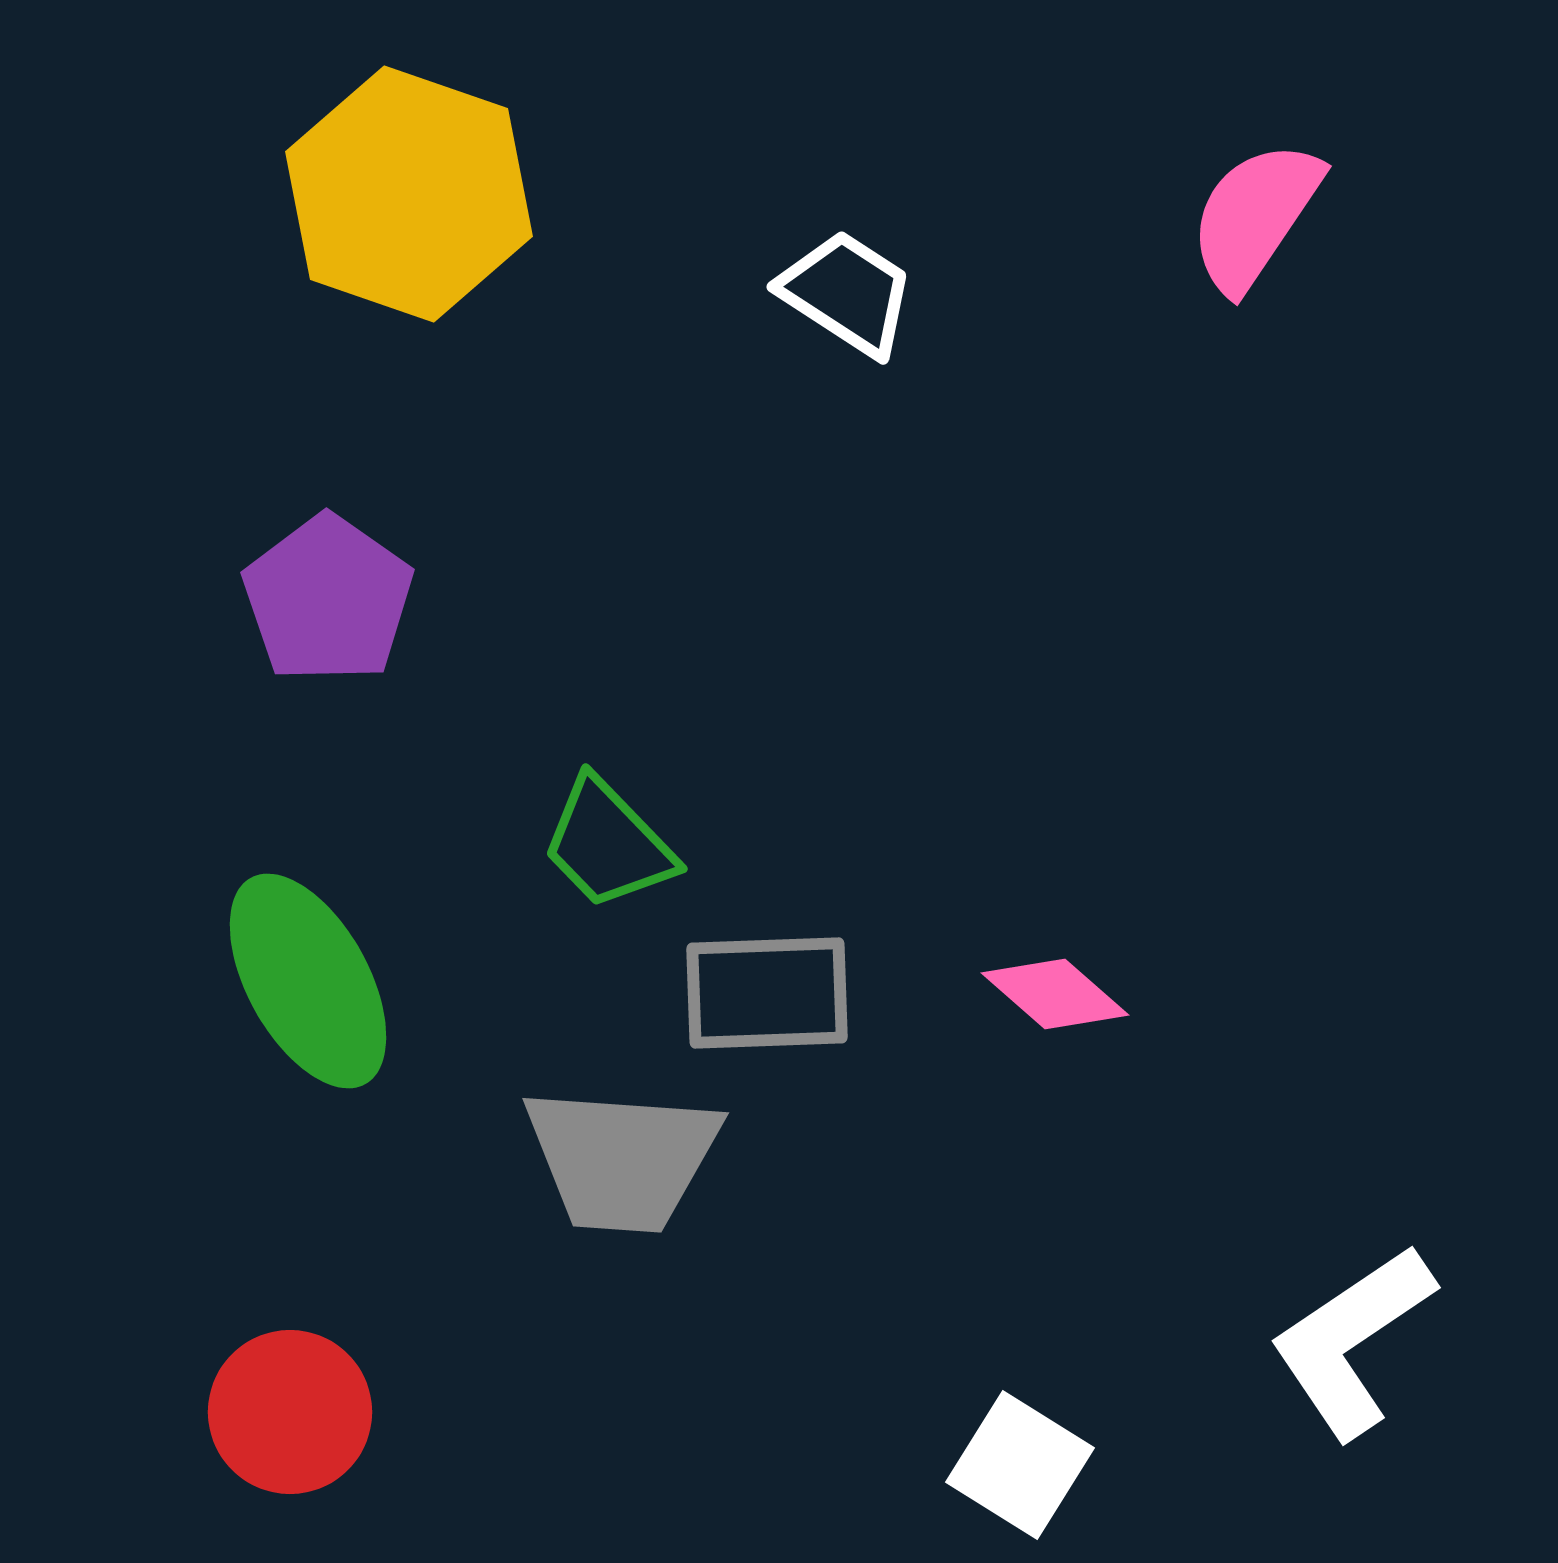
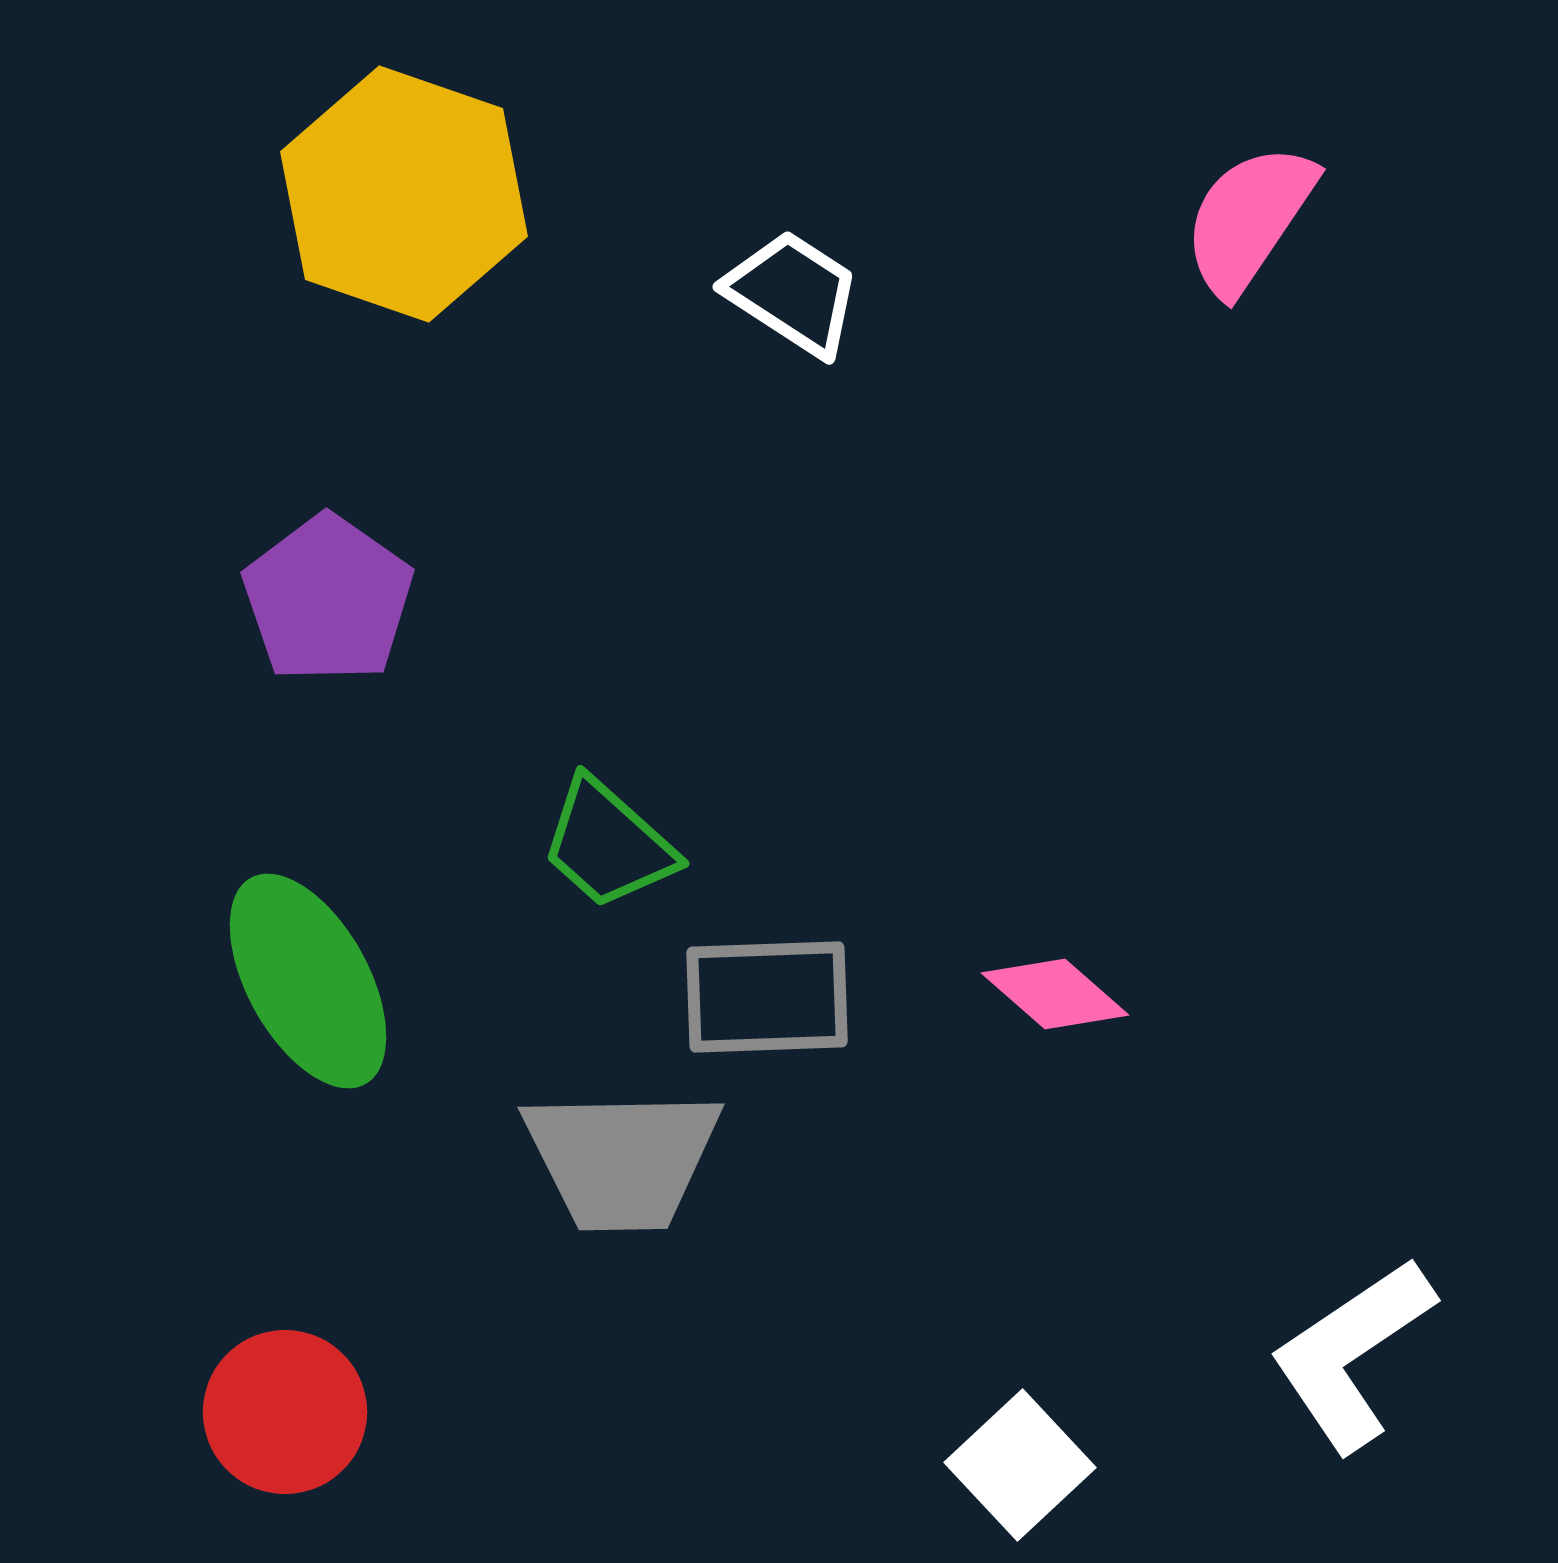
yellow hexagon: moved 5 px left
pink semicircle: moved 6 px left, 3 px down
white trapezoid: moved 54 px left
green trapezoid: rotated 4 degrees counterclockwise
gray rectangle: moved 4 px down
gray trapezoid: rotated 5 degrees counterclockwise
white L-shape: moved 13 px down
red circle: moved 5 px left
white square: rotated 15 degrees clockwise
